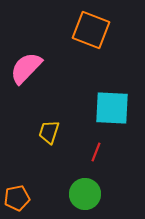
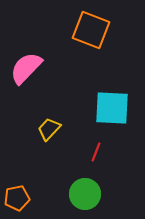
yellow trapezoid: moved 3 px up; rotated 25 degrees clockwise
